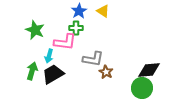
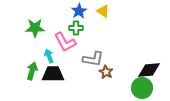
green star: moved 2 px up; rotated 24 degrees counterclockwise
pink L-shape: rotated 55 degrees clockwise
cyan arrow: rotated 144 degrees clockwise
black trapezoid: rotated 30 degrees clockwise
